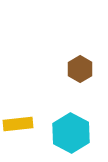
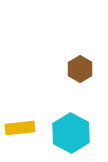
yellow rectangle: moved 2 px right, 4 px down
